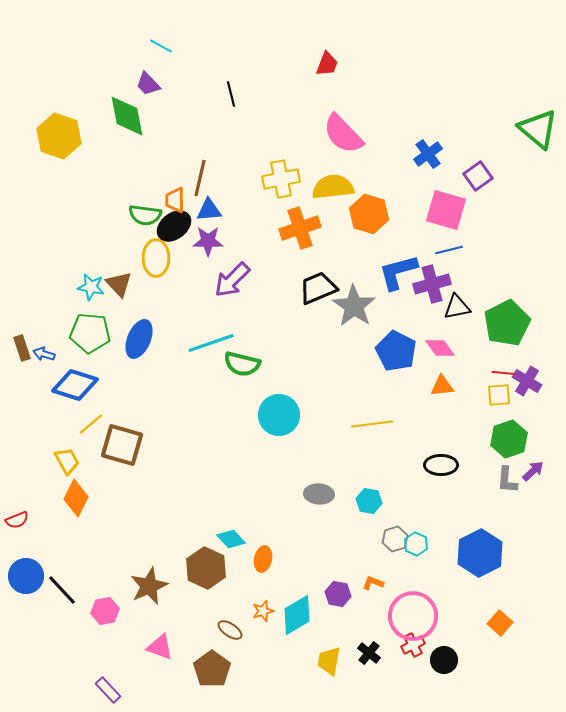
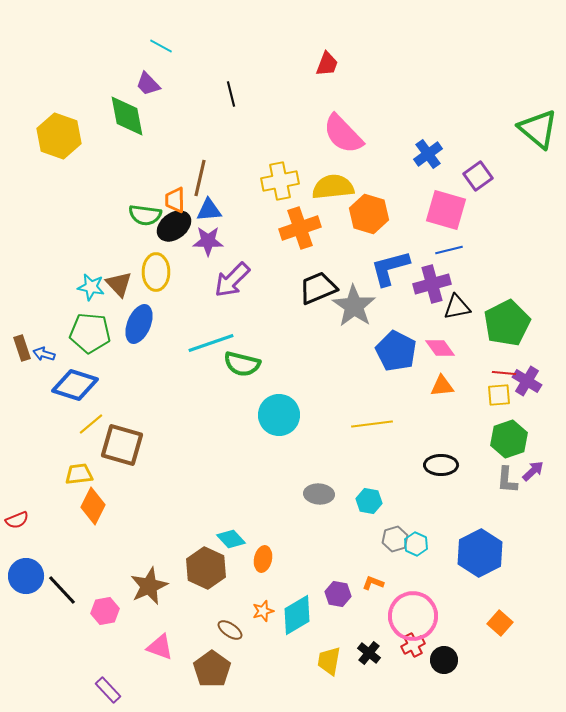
yellow cross at (281, 179): moved 1 px left, 2 px down
yellow ellipse at (156, 258): moved 14 px down
blue L-shape at (398, 272): moved 8 px left, 4 px up
blue ellipse at (139, 339): moved 15 px up
yellow trapezoid at (67, 461): moved 12 px right, 13 px down; rotated 68 degrees counterclockwise
orange diamond at (76, 498): moved 17 px right, 8 px down
